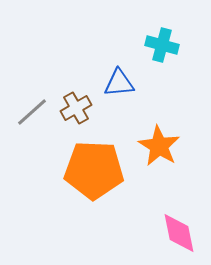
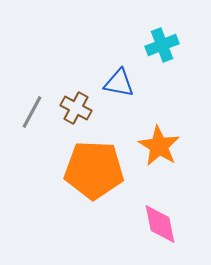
cyan cross: rotated 36 degrees counterclockwise
blue triangle: rotated 16 degrees clockwise
brown cross: rotated 32 degrees counterclockwise
gray line: rotated 20 degrees counterclockwise
pink diamond: moved 19 px left, 9 px up
